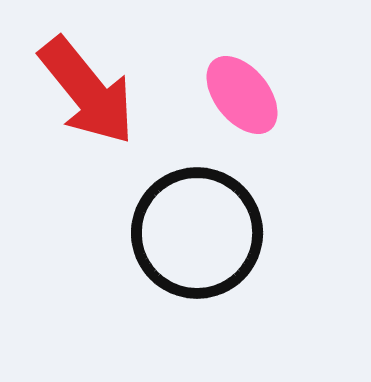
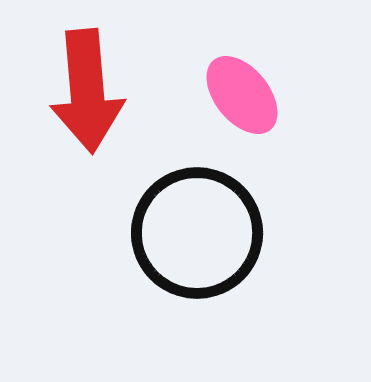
red arrow: rotated 34 degrees clockwise
